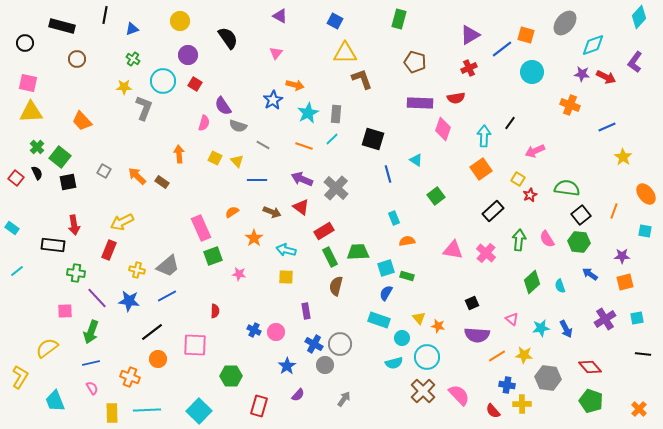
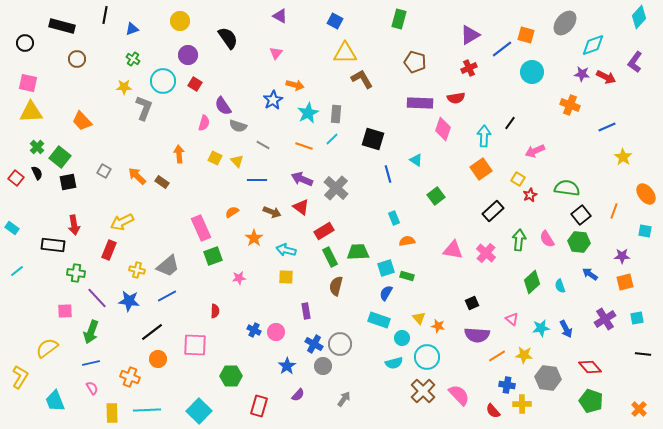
brown L-shape at (362, 79): rotated 10 degrees counterclockwise
pink star at (239, 274): moved 4 px down; rotated 16 degrees counterclockwise
gray circle at (325, 365): moved 2 px left, 1 px down
